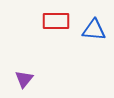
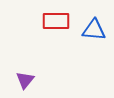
purple triangle: moved 1 px right, 1 px down
